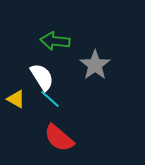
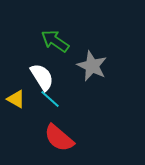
green arrow: rotated 28 degrees clockwise
gray star: moved 3 px left, 1 px down; rotated 12 degrees counterclockwise
